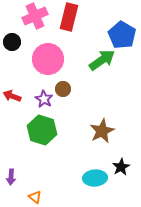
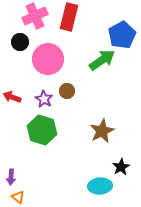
blue pentagon: rotated 12 degrees clockwise
black circle: moved 8 px right
brown circle: moved 4 px right, 2 px down
red arrow: moved 1 px down
cyan ellipse: moved 5 px right, 8 px down
orange triangle: moved 17 px left
